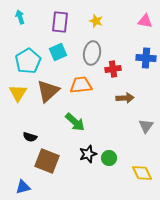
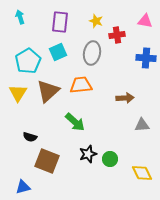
red cross: moved 4 px right, 34 px up
gray triangle: moved 4 px left, 1 px up; rotated 49 degrees clockwise
green circle: moved 1 px right, 1 px down
